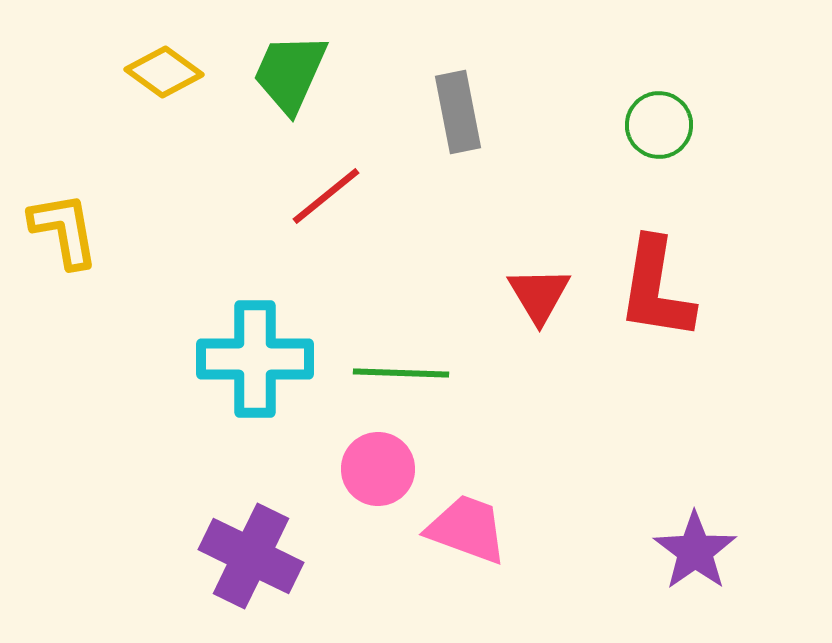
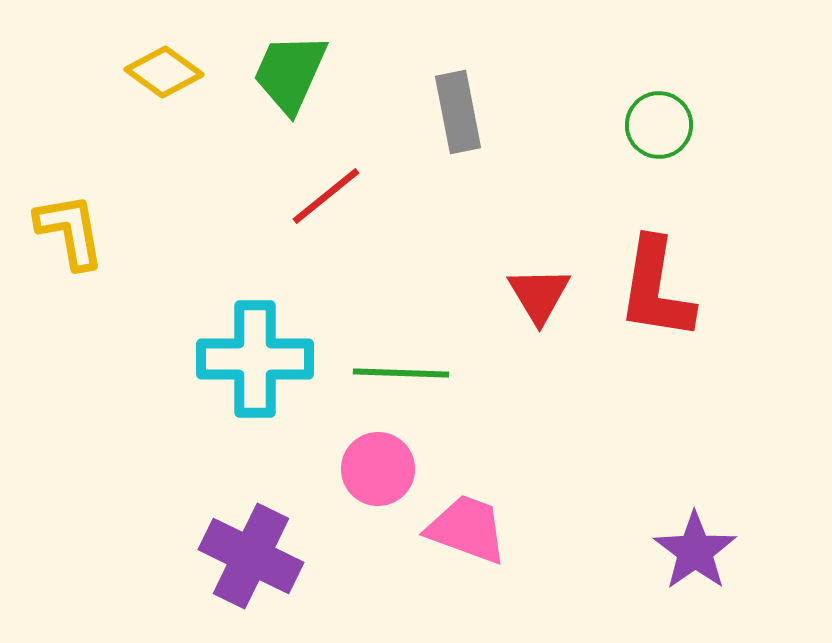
yellow L-shape: moved 6 px right, 1 px down
